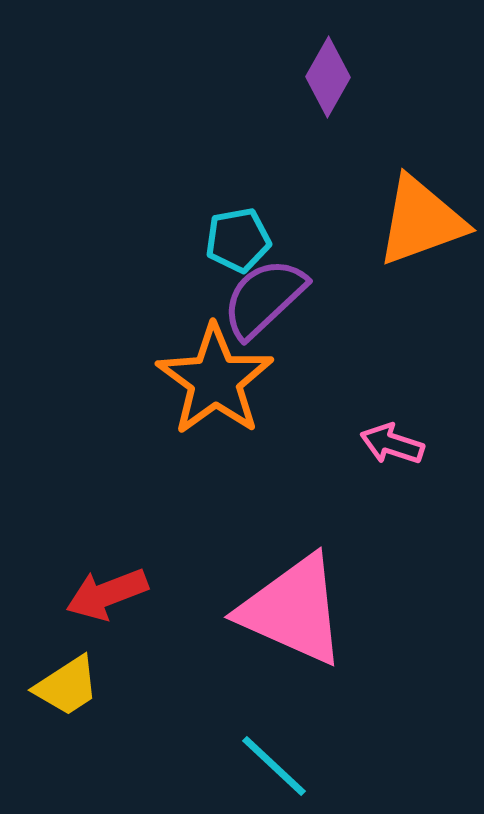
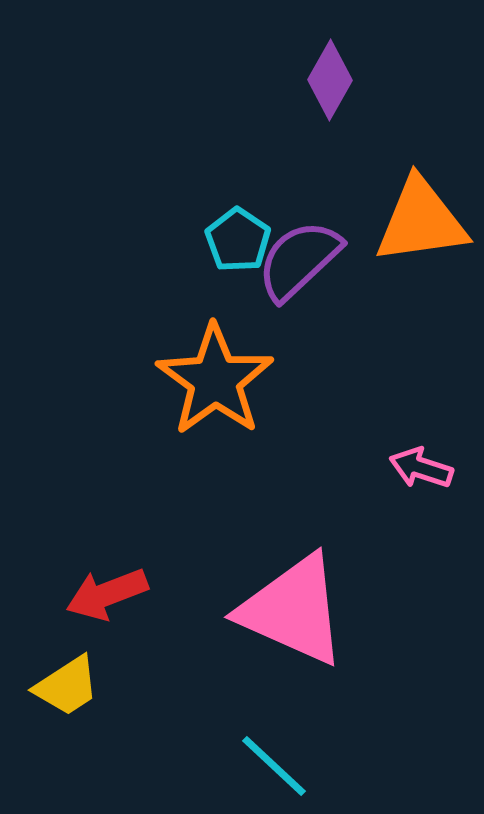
purple diamond: moved 2 px right, 3 px down
orange triangle: rotated 12 degrees clockwise
cyan pentagon: rotated 28 degrees counterclockwise
purple semicircle: moved 35 px right, 38 px up
pink arrow: moved 29 px right, 24 px down
